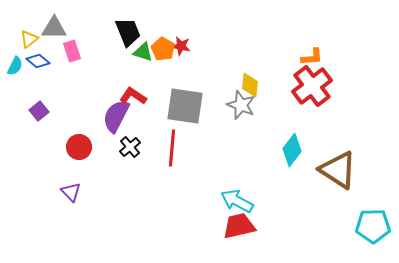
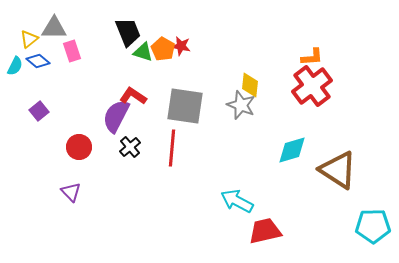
cyan diamond: rotated 36 degrees clockwise
red trapezoid: moved 26 px right, 5 px down
